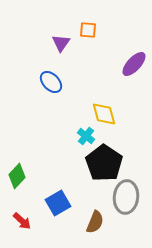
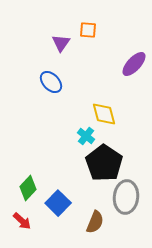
green diamond: moved 11 px right, 12 px down
blue square: rotated 15 degrees counterclockwise
